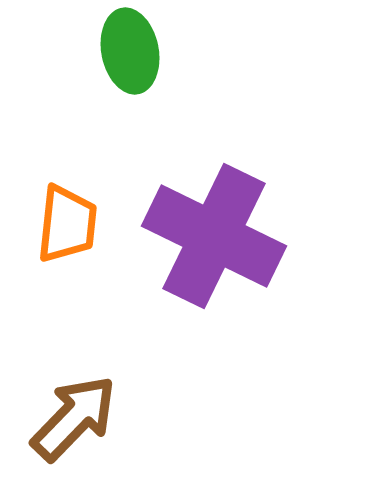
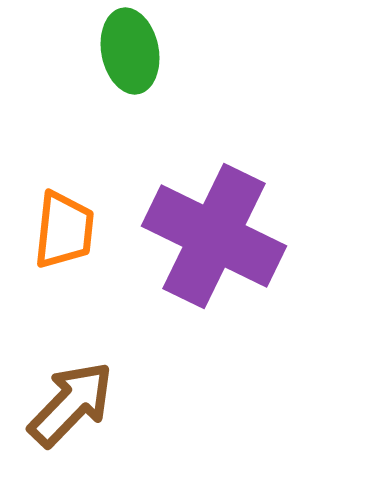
orange trapezoid: moved 3 px left, 6 px down
brown arrow: moved 3 px left, 14 px up
